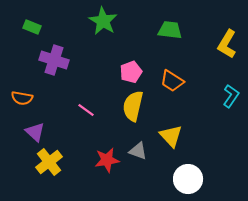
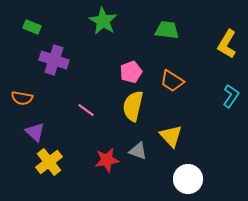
green trapezoid: moved 3 px left
